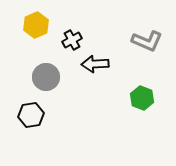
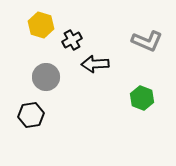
yellow hexagon: moved 5 px right; rotated 20 degrees counterclockwise
